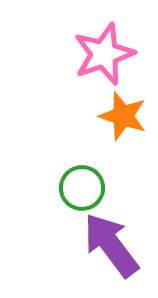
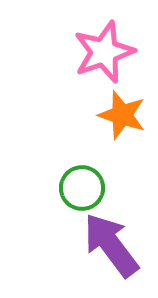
pink star: moved 2 px up
orange star: moved 1 px left, 1 px up
